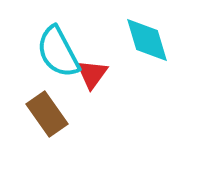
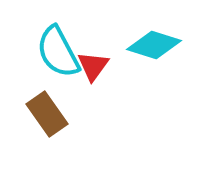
cyan diamond: moved 7 px right, 5 px down; rotated 56 degrees counterclockwise
red triangle: moved 1 px right, 8 px up
